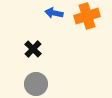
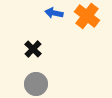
orange cross: rotated 35 degrees counterclockwise
